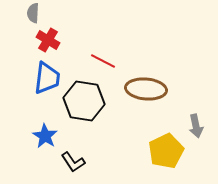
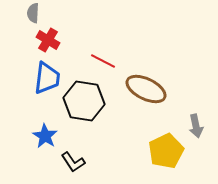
brown ellipse: rotated 21 degrees clockwise
